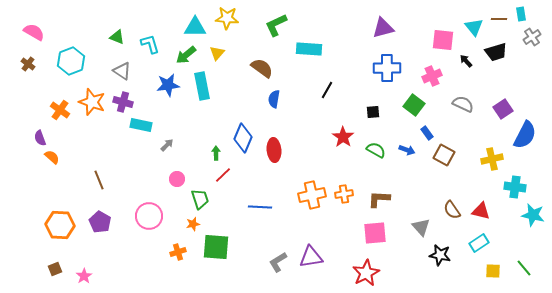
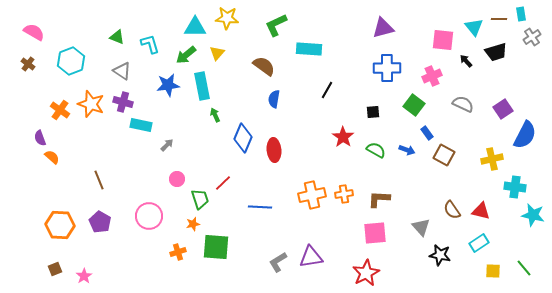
brown semicircle at (262, 68): moved 2 px right, 2 px up
orange star at (92, 102): moved 1 px left, 2 px down
green arrow at (216, 153): moved 1 px left, 38 px up; rotated 24 degrees counterclockwise
red line at (223, 175): moved 8 px down
